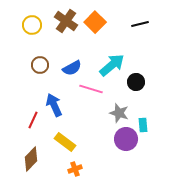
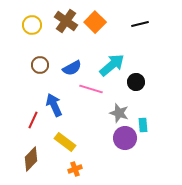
purple circle: moved 1 px left, 1 px up
